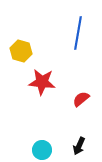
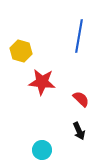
blue line: moved 1 px right, 3 px down
red semicircle: rotated 84 degrees clockwise
black arrow: moved 15 px up; rotated 48 degrees counterclockwise
